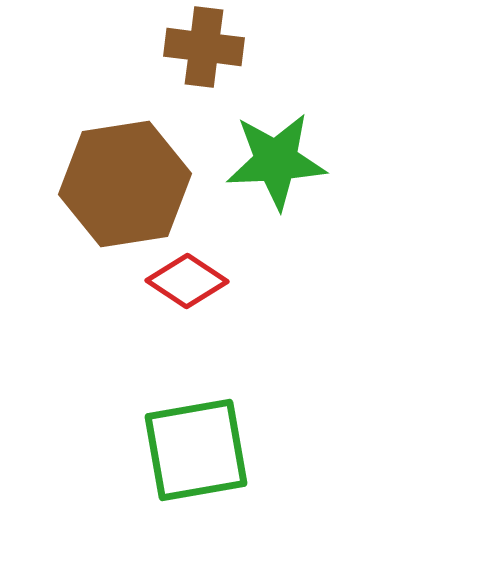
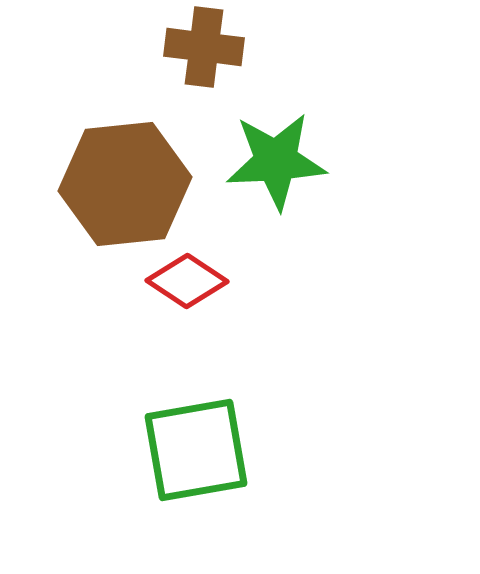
brown hexagon: rotated 3 degrees clockwise
